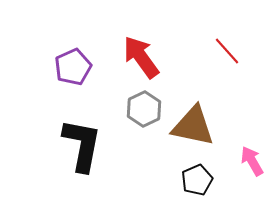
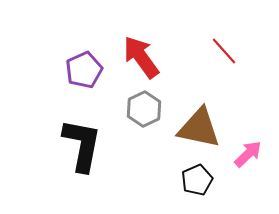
red line: moved 3 px left
purple pentagon: moved 11 px right, 3 px down
brown triangle: moved 6 px right, 2 px down
pink arrow: moved 4 px left, 7 px up; rotated 76 degrees clockwise
